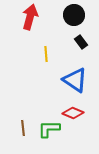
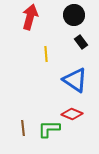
red diamond: moved 1 px left, 1 px down
